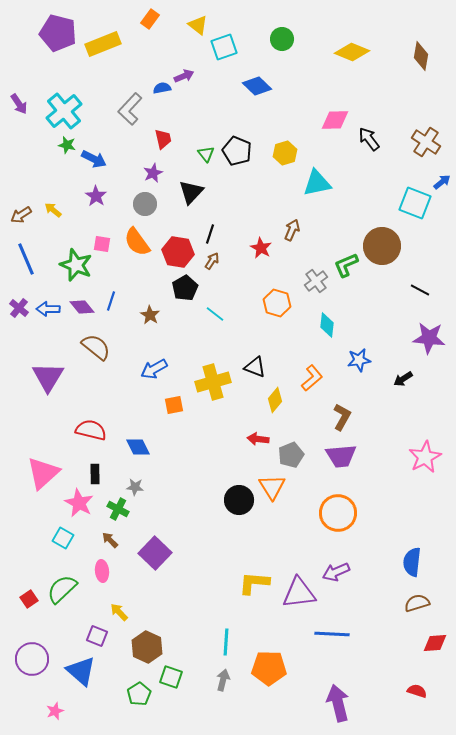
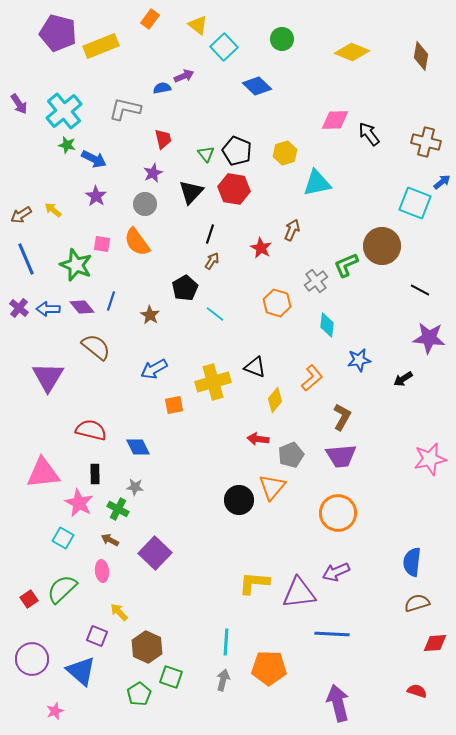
yellow rectangle at (103, 44): moved 2 px left, 2 px down
cyan square at (224, 47): rotated 24 degrees counterclockwise
gray L-shape at (130, 109): moved 5 px left; rotated 60 degrees clockwise
black arrow at (369, 139): moved 5 px up
brown cross at (426, 142): rotated 20 degrees counterclockwise
red hexagon at (178, 252): moved 56 px right, 63 px up
pink star at (425, 457): moved 5 px right, 2 px down; rotated 16 degrees clockwise
pink triangle at (43, 473): rotated 36 degrees clockwise
orange triangle at (272, 487): rotated 12 degrees clockwise
brown arrow at (110, 540): rotated 18 degrees counterclockwise
